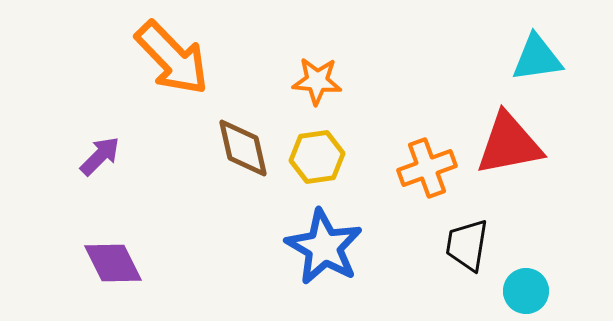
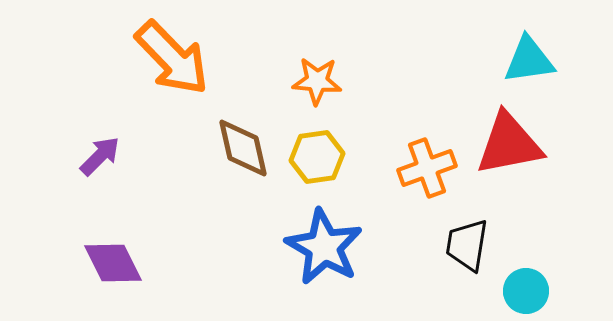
cyan triangle: moved 8 px left, 2 px down
